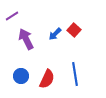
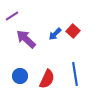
red square: moved 1 px left, 1 px down
purple arrow: rotated 20 degrees counterclockwise
blue circle: moved 1 px left
